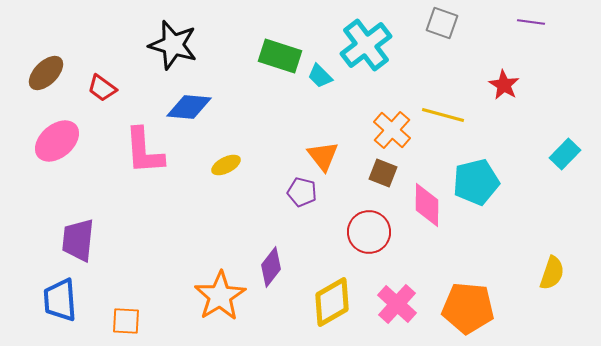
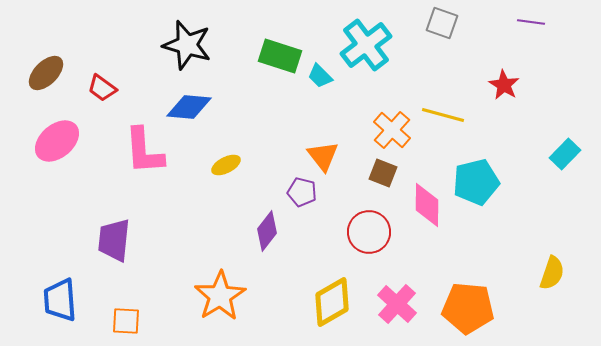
black star: moved 14 px right
purple trapezoid: moved 36 px right
purple diamond: moved 4 px left, 36 px up
